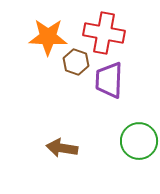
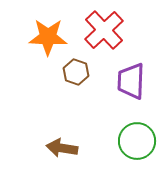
red cross: moved 3 px up; rotated 36 degrees clockwise
brown hexagon: moved 10 px down
purple trapezoid: moved 22 px right, 1 px down
green circle: moved 2 px left
